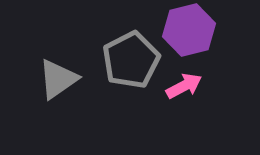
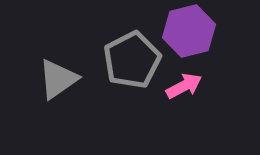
purple hexagon: moved 1 px down
gray pentagon: moved 1 px right
